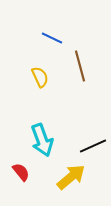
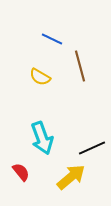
blue line: moved 1 px down
yellow semicircle: rotated 145 degrees clockwise
cyan arrow: moved 2 px up
black line: moved 1 px left, 2 px down
